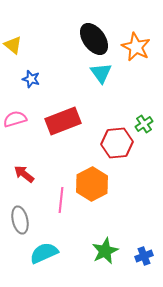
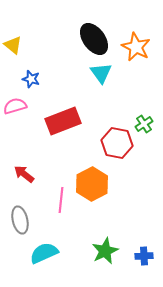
pink semicircle: moved 13 px up
red hexagon: rotated 16 degrees clockwise
blue cross: rotated 18 degrees clockwise
